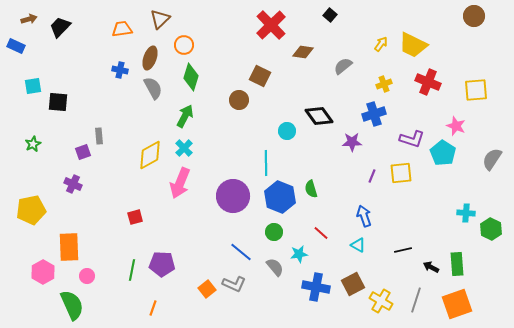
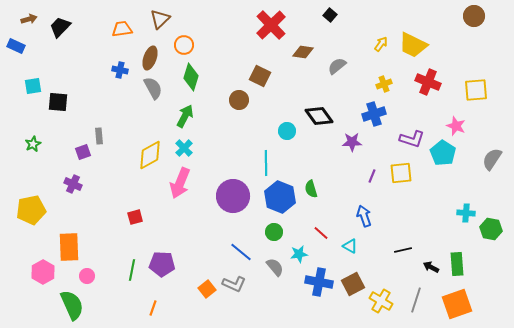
gray semicircle at (343, 66): moved 6 px left
green hexagon at (491, 229): rotated 15 degrees counterclockwise
cyan triangle at (358, 245): moved 8 px left, 1 px down
blue cross at (316, 287): moved 3 px right, 5 px up
